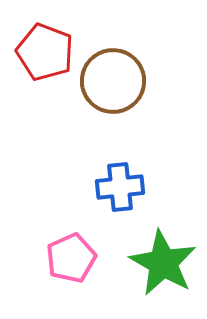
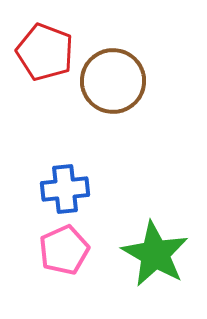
blue cross: moved 55 px left, 2 px down
pink pentagon: moved 7 px left, 8 px up
green star: moved 8 px left, 9 px up
